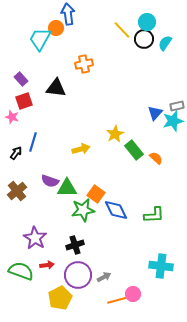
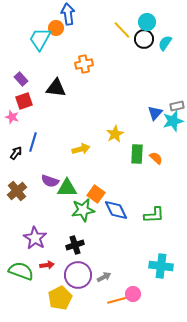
green rectangle: moved 3 px right, 4 px down; rotated 42 degrees clockwise
